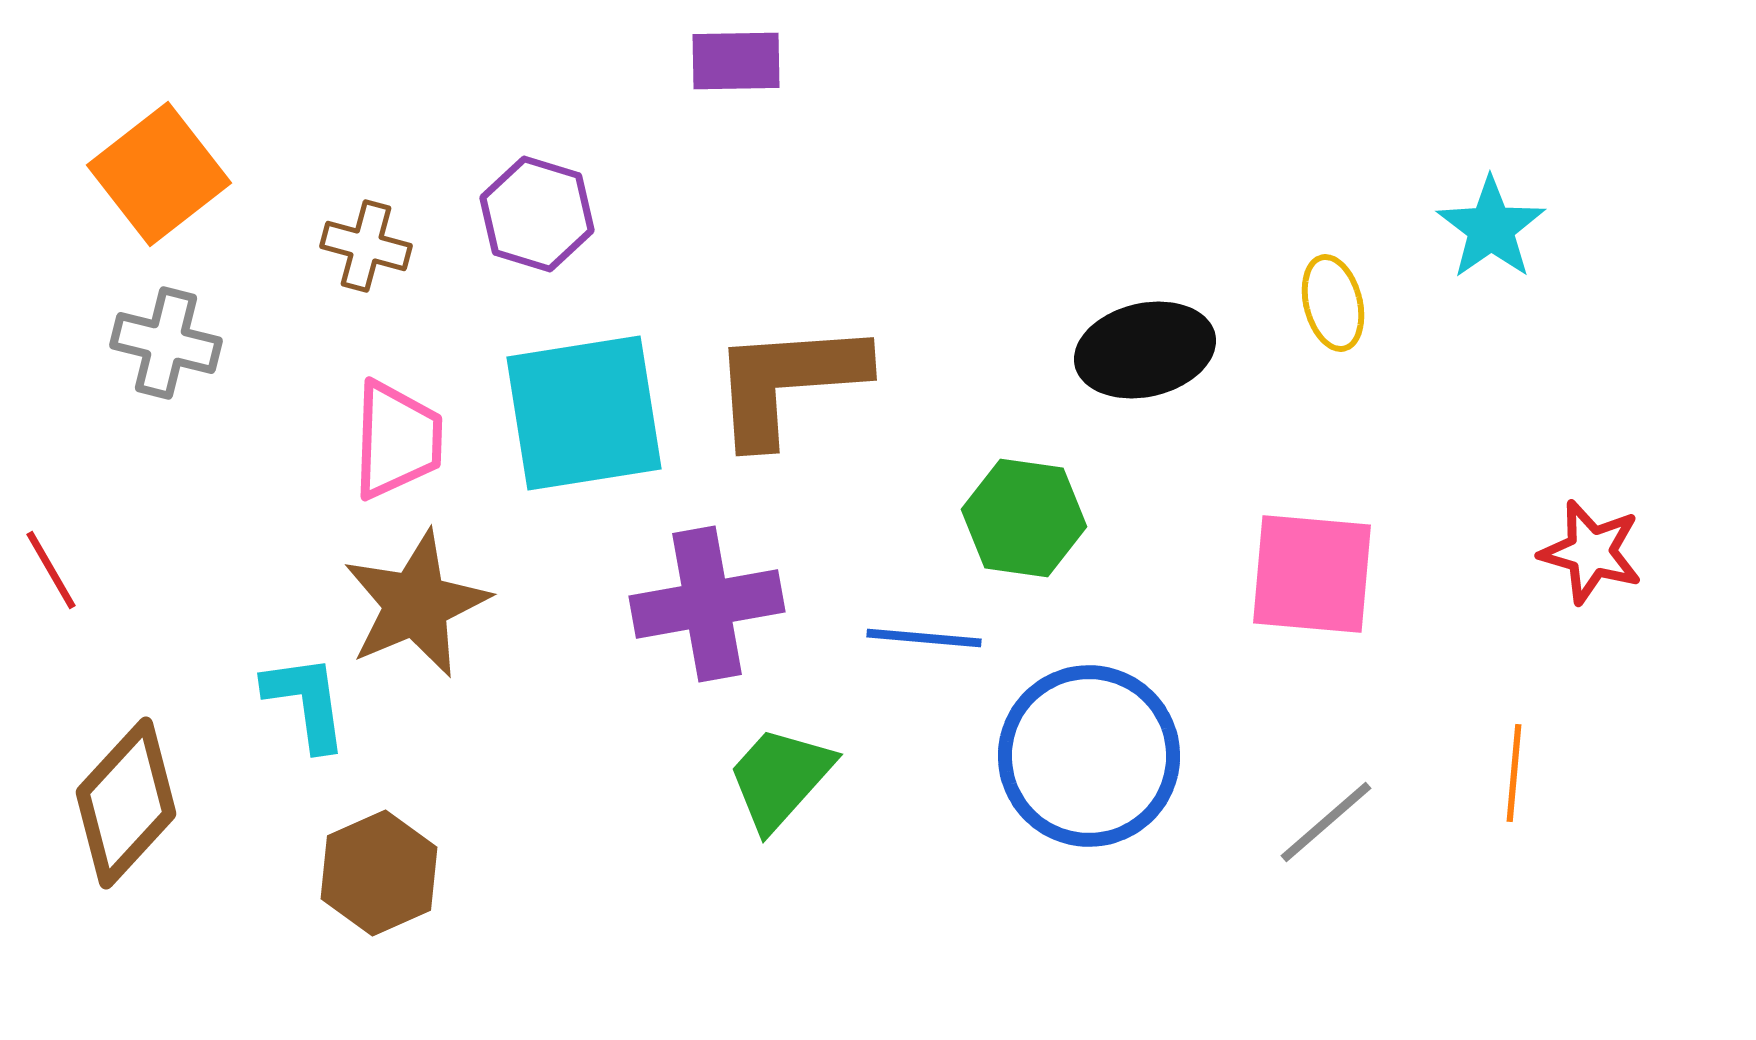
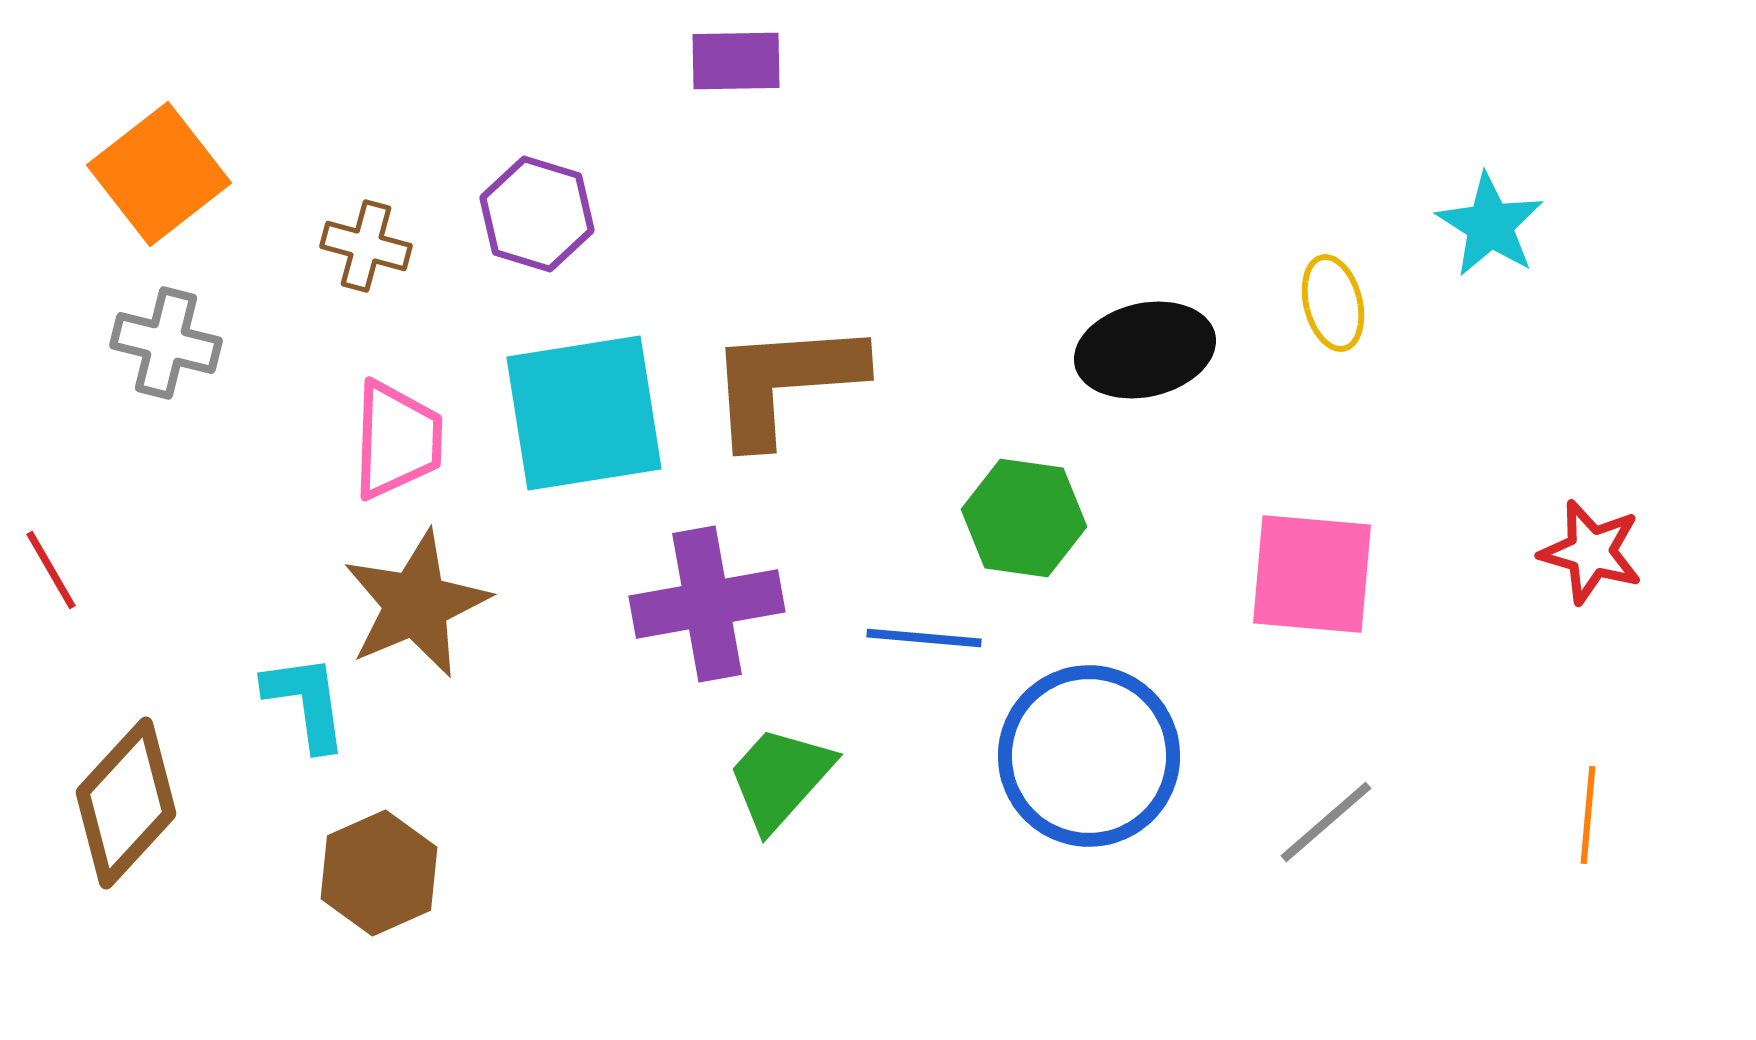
cyan star: moved 1 px left, 3 px up; rotated 5 degrees counterclockwise
brown L-shape: moved 3 px left
orange line: moved 74 px right, 42 px down
